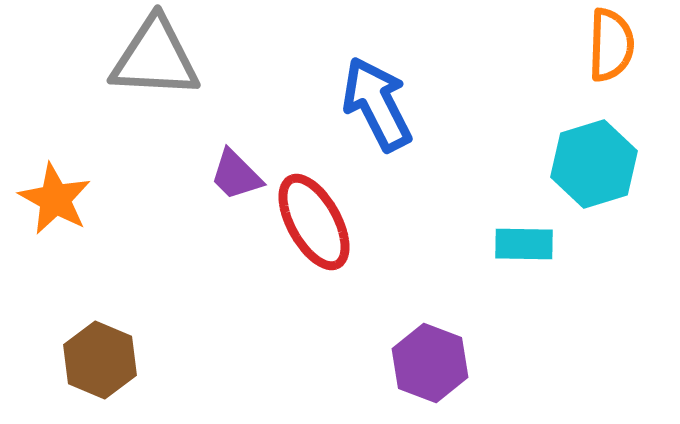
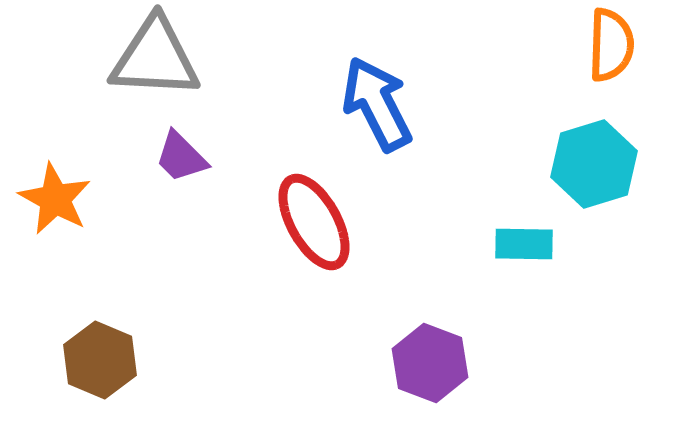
purple trapezoid: moved 55 px left, 18 px up
